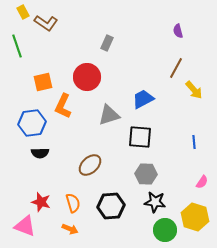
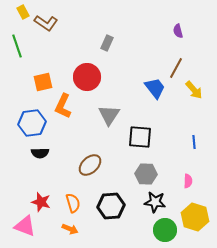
blue trapezoid: moved 12 px right, 11 px up; rotated 80 degrees clockwise
gray triangle: rotated 40 degrees counterclockwise
pink semicircle: moved 14 px left, 1 px up; rotated 32 degrees counterclockwise
